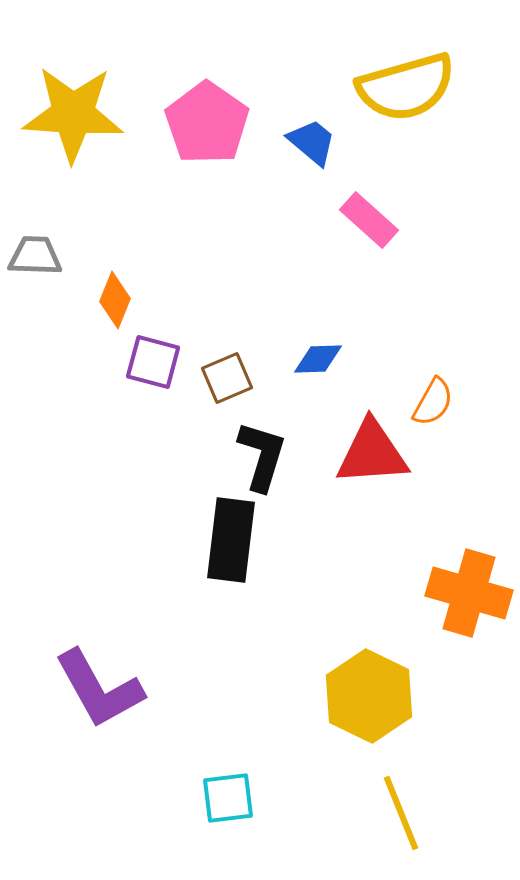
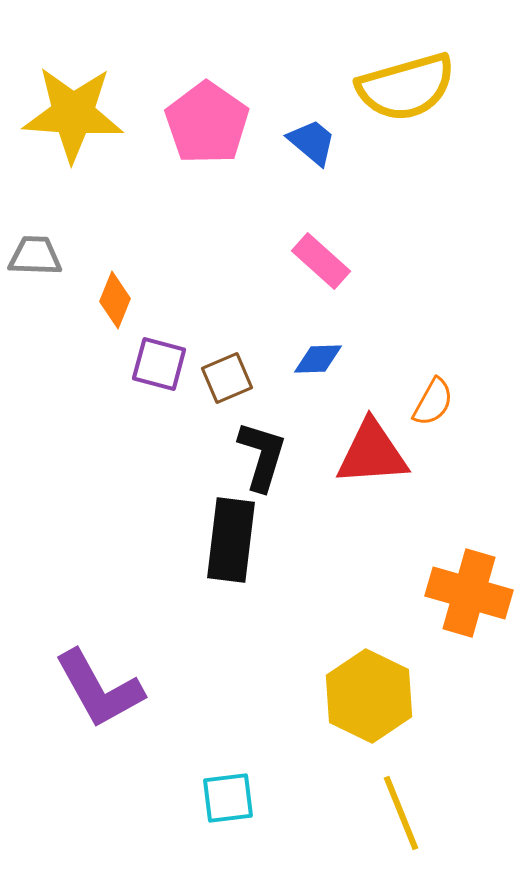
pink rectangle: moved 48 px left, 41 px down
purple square: moved 6 px right, 2 px down
